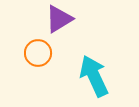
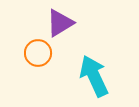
purple triangle: moved 1 px right, 4 px down
